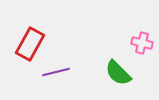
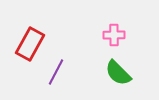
pink cross: moved 28 px left, 8 px up; rotated 15 degrees counterclockwise
purple line: rotated 48 degrees counterclockwise
